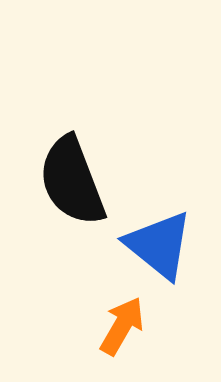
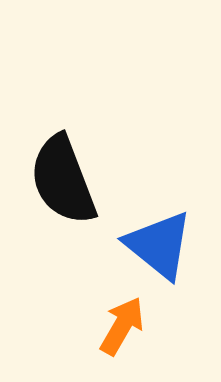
black semicircle: moved 9 px left, 1 px up
